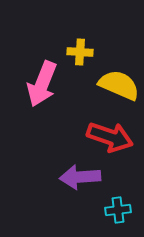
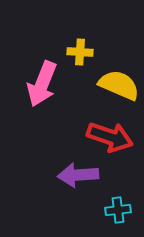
purple arrow: moved 2 px left, 2 px up
